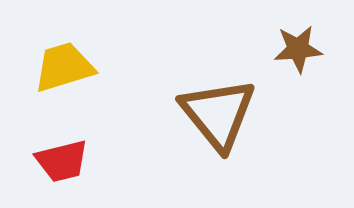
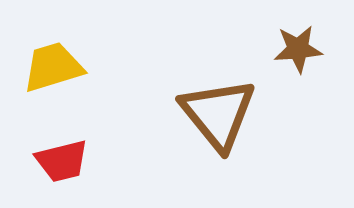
yellow trapezoid: moved 11 px left
